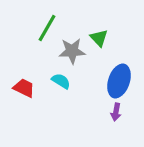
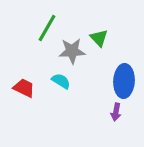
blue ellipse: moved 5 px right; rotated 16 degrees counterclockwise
